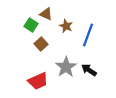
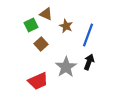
green square: rotated 32 degrees clockwise
black arrow: moved 8 px up; rotated 77 degrees clockwise
